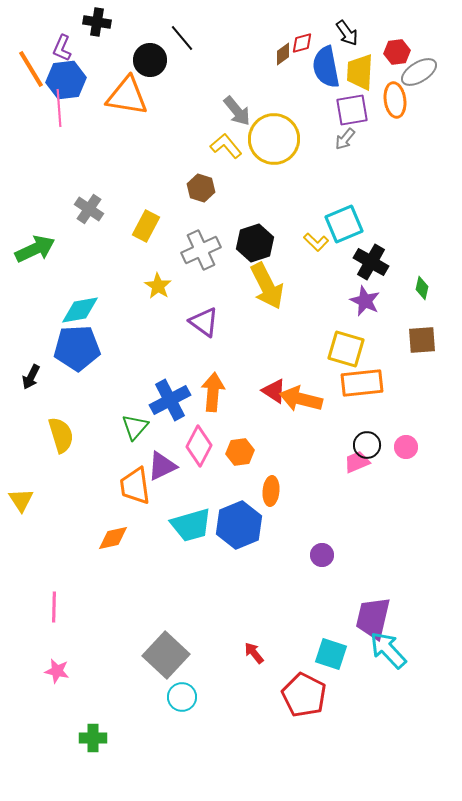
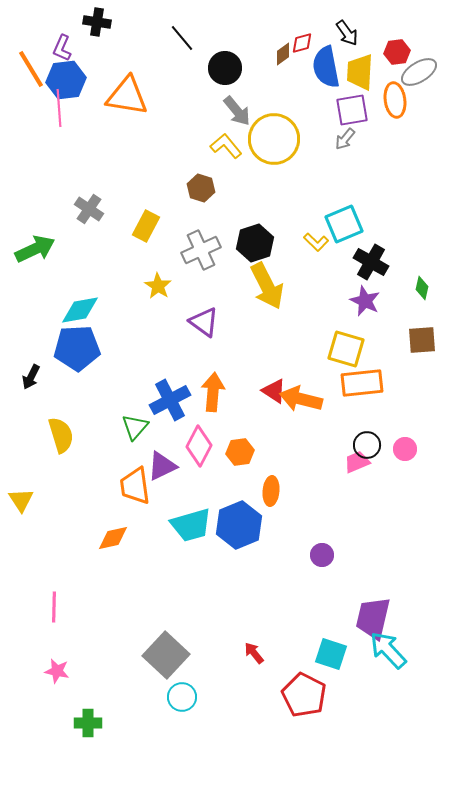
black circle at (150, 60): moved 75 px right, 8 px down
pink circle at (406, 447): moved 1 px left, 2 px down
green cross at (93, 738): moved 5 px left, 15 px up
